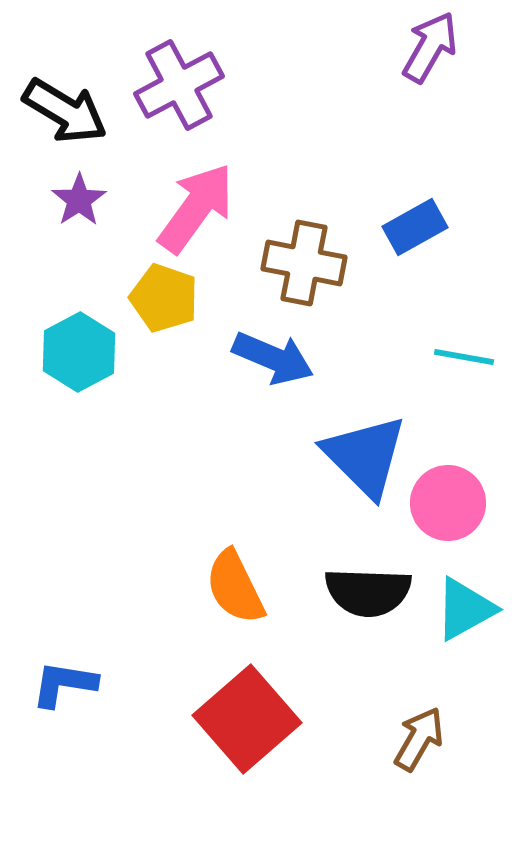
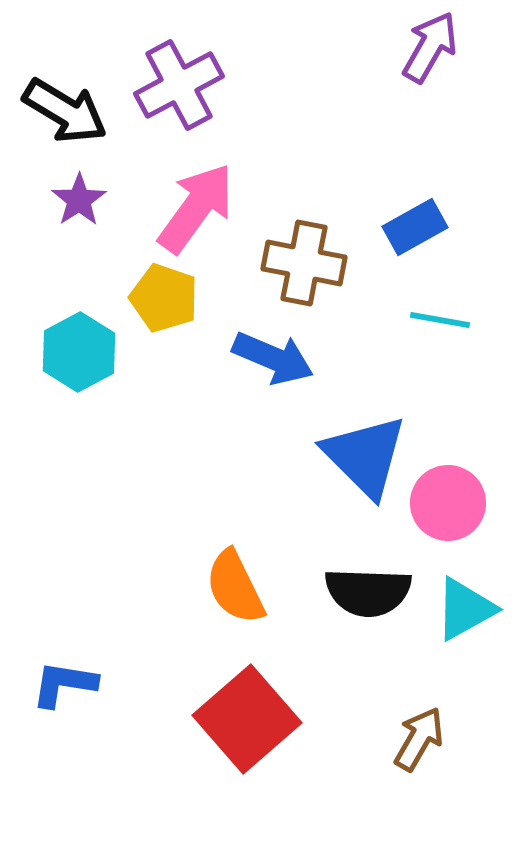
cyan line: moved 24 px left, 37 px up
